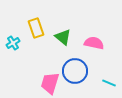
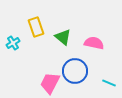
yellow rectangle: moved 1 px up
pink trapezoid: rotated 10 degrees clockwise
